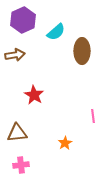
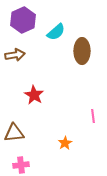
brown triangle: moved 3 px left
